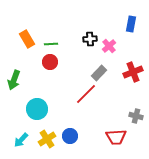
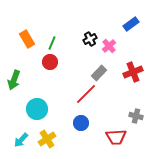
blue rectangle: rotated 42 degrees clockwise
black cross: rotated 24 degrees counterclockwise
green line: moved 1 px right, 1 px up; rotated 64 degrees counterclockwise
blue circle: moved 11 px right, 13 px up
